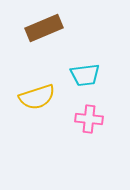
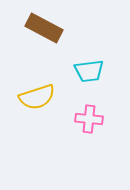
brown rectangle: rotated 51 degrees clockwise
cyan trapezoid: moved 4 px right, 4 px up
